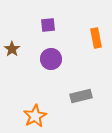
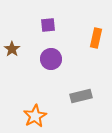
orange rectangle: rotated 24 degrees clockwise
